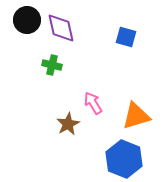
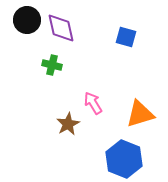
orange triangle: moved 4 px right, 2 px up
